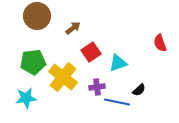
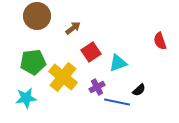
red semicircle: moved 2 px up
purple cross: rotated 21 degrees counterclockwise
